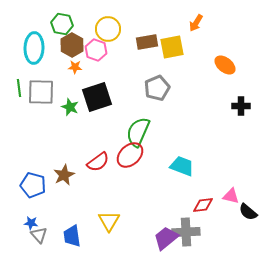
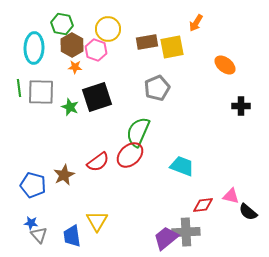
yellow triangle: moved 12 px left
